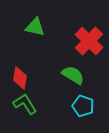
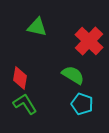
green triangle: moved 2 px right
cyan pentagon: moved 1 px left, 2 px up
